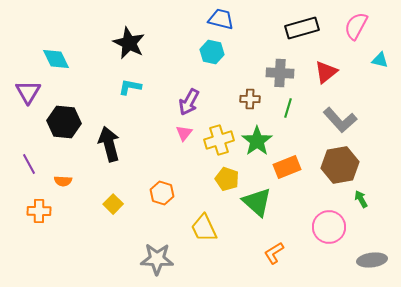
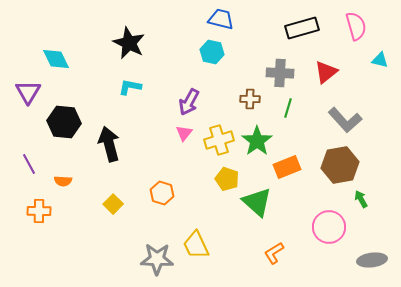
pink semicircle: rotated 136 degrees clockwise
gray L-shape: moved 5 px right
yellow trapezoid: moved 8 px left, 17 px down
